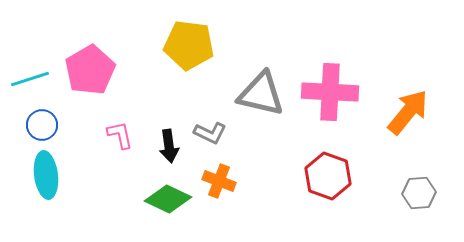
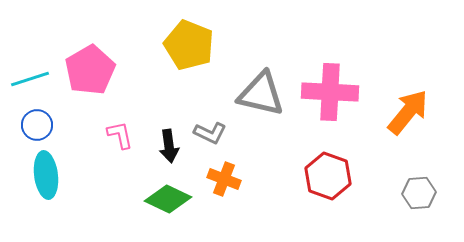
yellow pentagon: rotated 15 degrees clockwise
blue circle: moved 5 px left
orange cross: moved 5 px right, 2 px up
